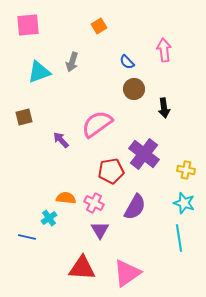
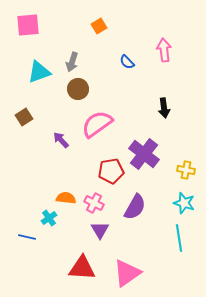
brown circle: moved 56 px left
brown square: rotated 18 degrees counterclockwise
